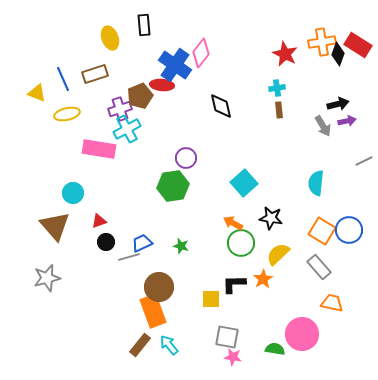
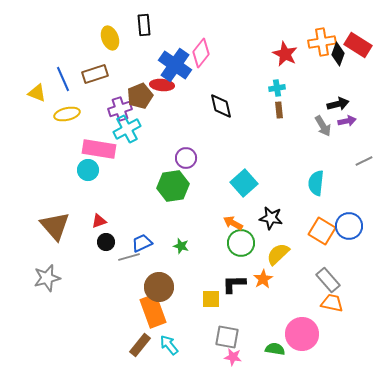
cyan circle at (73, 193): moved 15 px right, 23 px up
blue circle at (349, 230): moved 4 px up
gray rectangle at (319, 267): moved 9 px right, 13 px down
